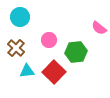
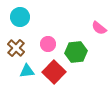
pink circle: moved 1 px left, 4 px down
